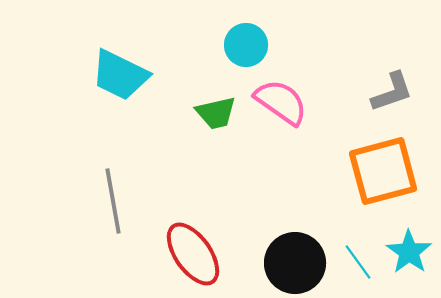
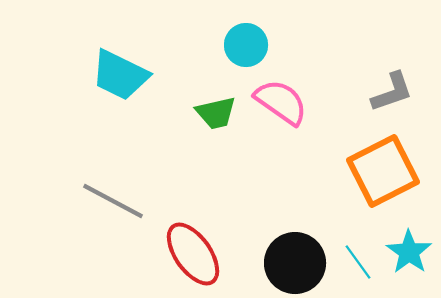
orange square: rotated 12 degrees counterclockwise
gray line: rotated 52 degrees counterclockwise
